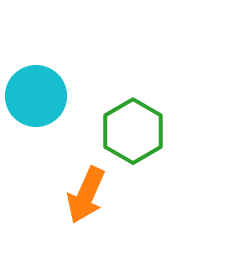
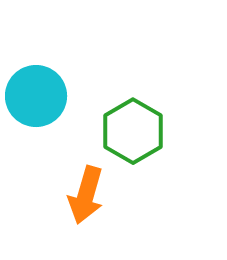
orange arrow: rotated 8 degrees counterclockwise
